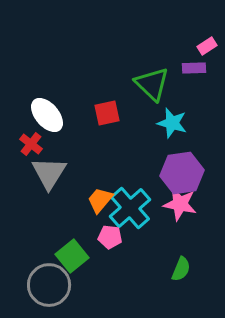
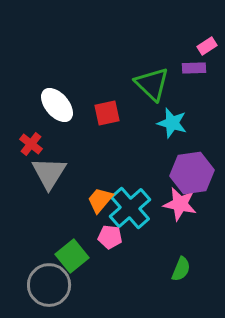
white ellipse: moved 10 px right, 10 px up
purple hexagon: moved 10 px right
